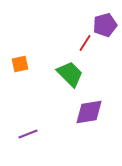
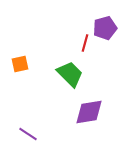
purple pentagon: moved 3 px down
red line: rotated 18 degrees counterclockwise
purple line: rotated 54 degrees clockwise
